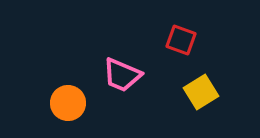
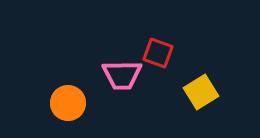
red square: moved 23 px left, 13 px down
pink trapezoid: rotated 24 degrees counterclockwise
